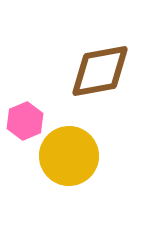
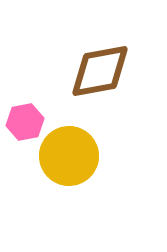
pink hexagon: moved 1 px down; rotated 12 degrees clockwise
